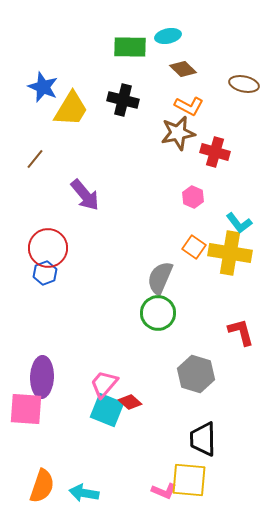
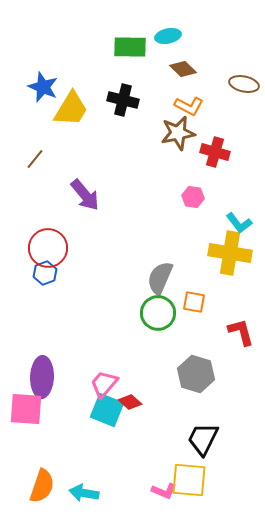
pink hexagon: rotated 15 degrees counterclockwise
orange square: moved 55 px down; rotated 25 degrees counterclockwise
black trapezoid: rotated 27 degrees clockwise
